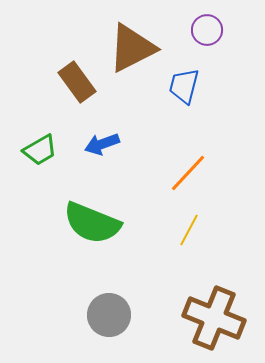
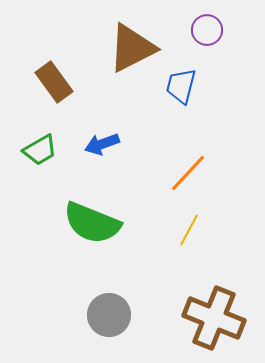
brown rectangle: moved 23 px left
blue trapezoid: moved 3 px left
